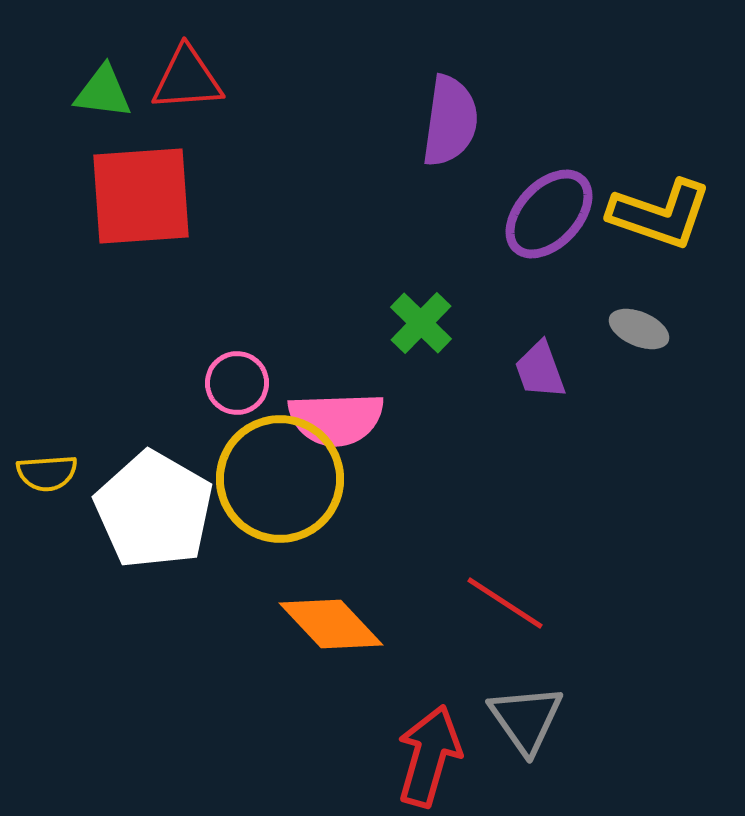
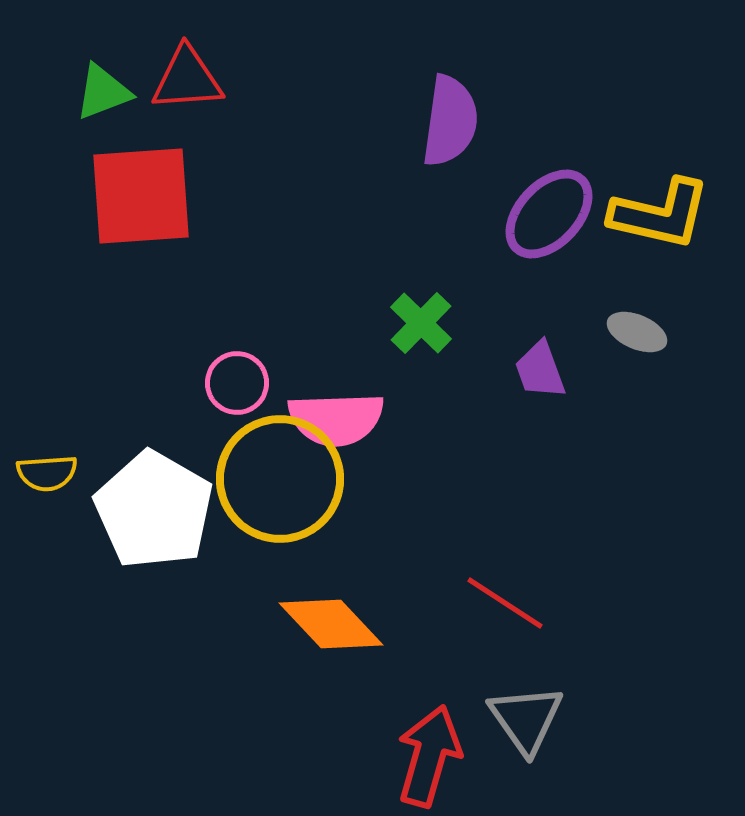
green triangle: rotated 28 degrees counterclockwise
yellow L-shape: rotated 6 degrees counterclockwise
gray ellipse: moved 2 px left, 3 px down
